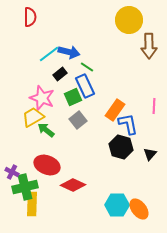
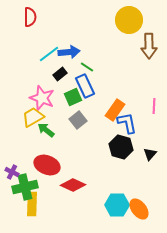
blue arrow: rotated 20 degrees counterclockwise
blue L-shape: moved 1 px left, 1 px up
